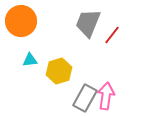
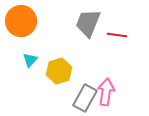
red line: moved 5 px right; rotated 60 degrees clockwise
cyan triangle: rotated 42 degrees counterclockwise
pink arrow: moved 4 px up
